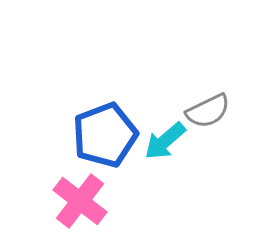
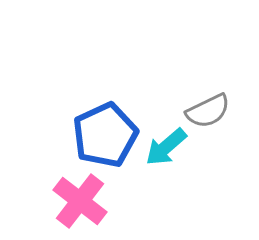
blue pentagon: rotated 4 degrees counterclockwise
cyan arrow: moved 1 px right, 6 px down
